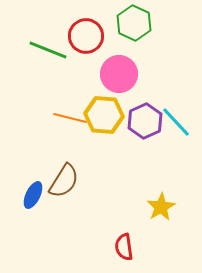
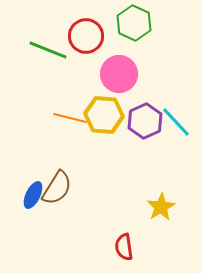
brown semicircle: moved 7 px left, 7 px down
